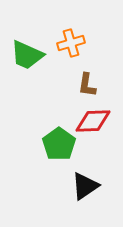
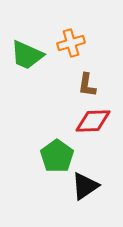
green pentagon: moved 2 px left, 12 px down
